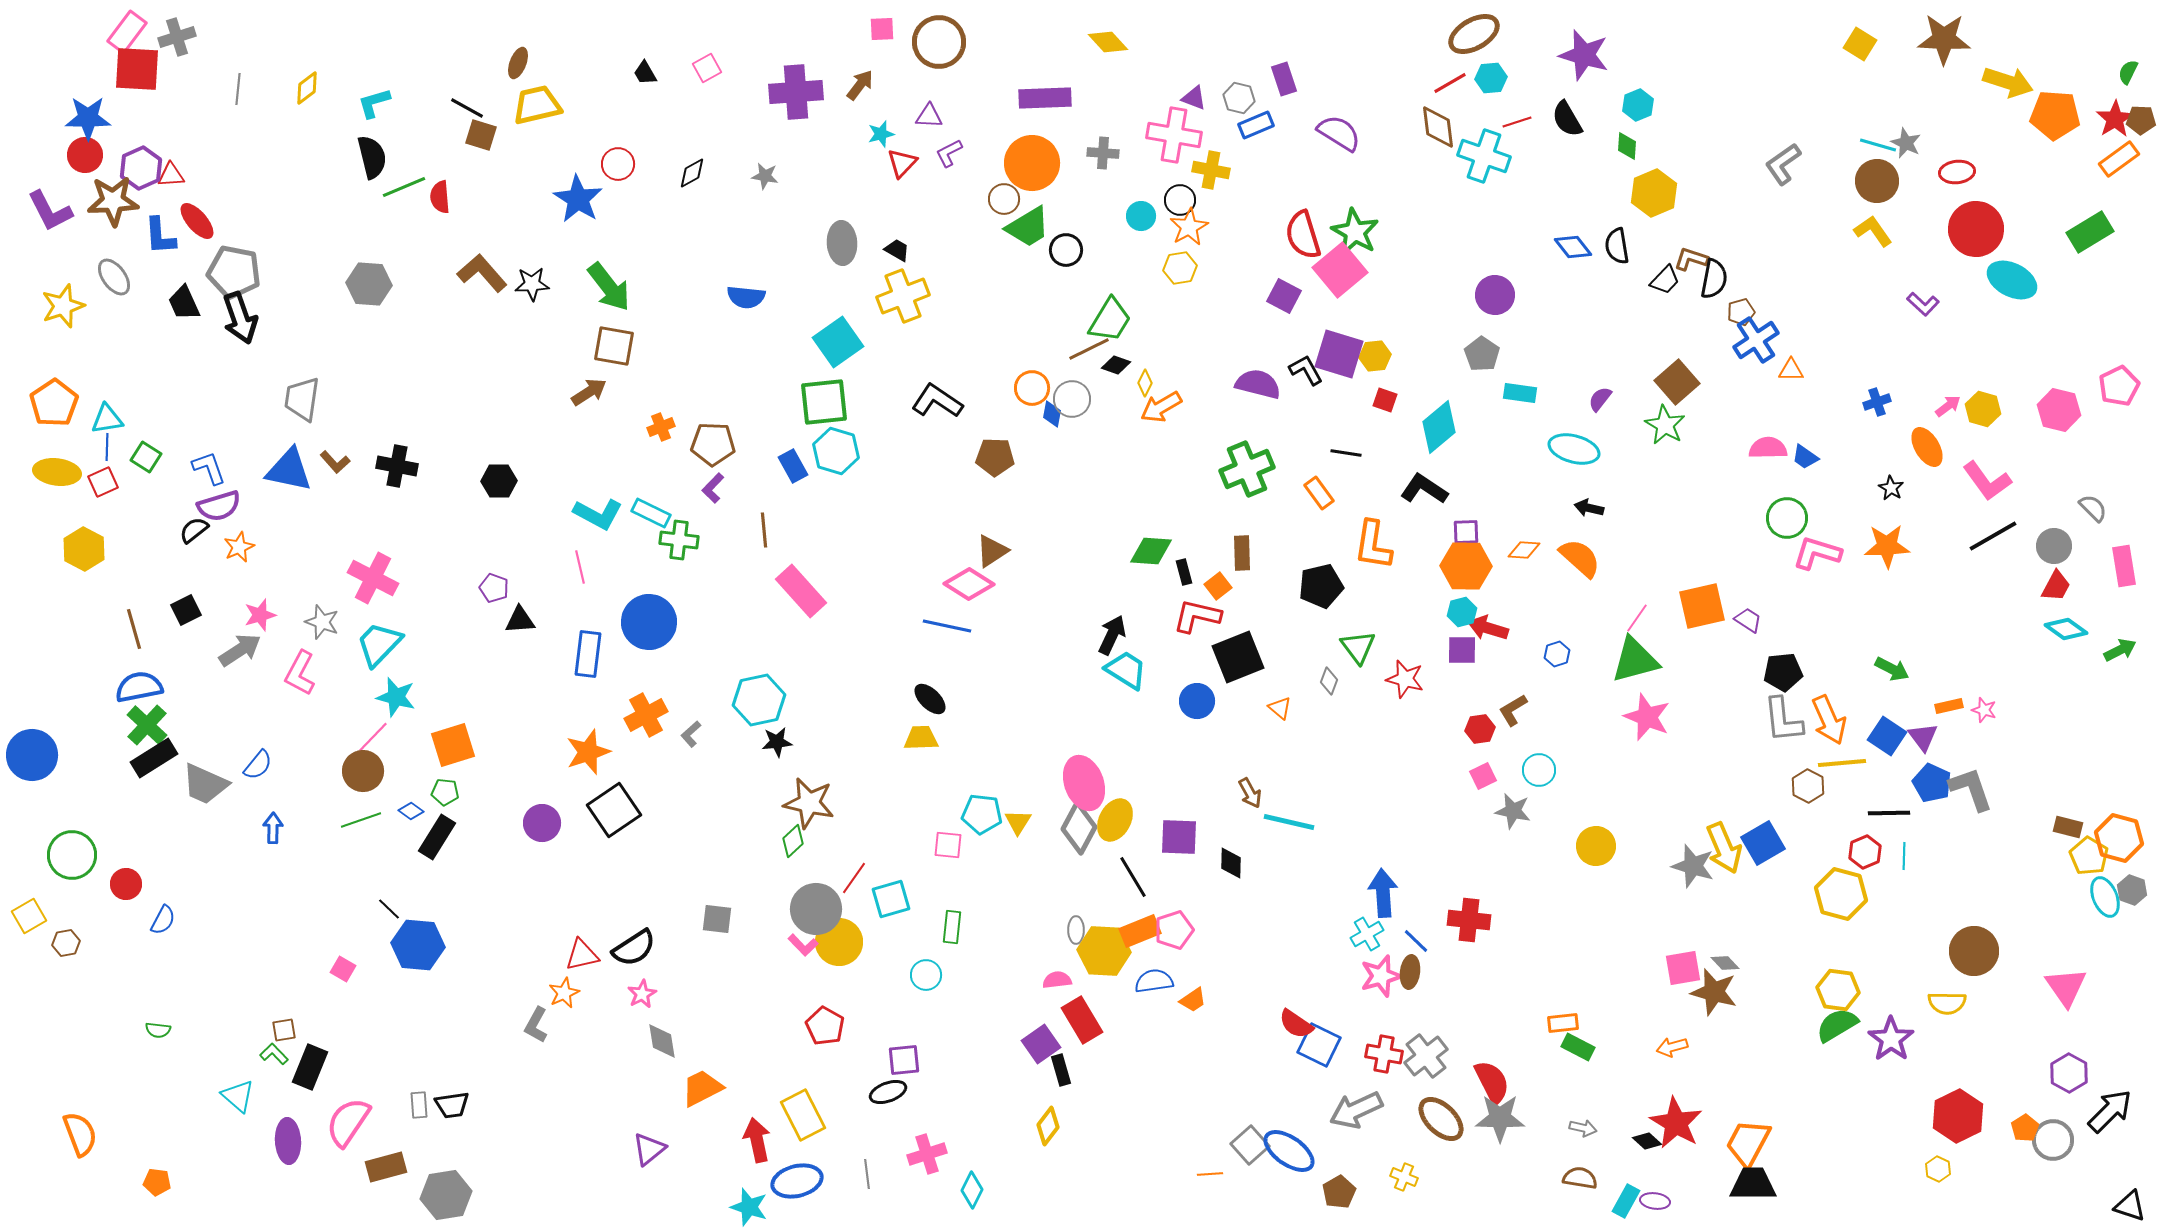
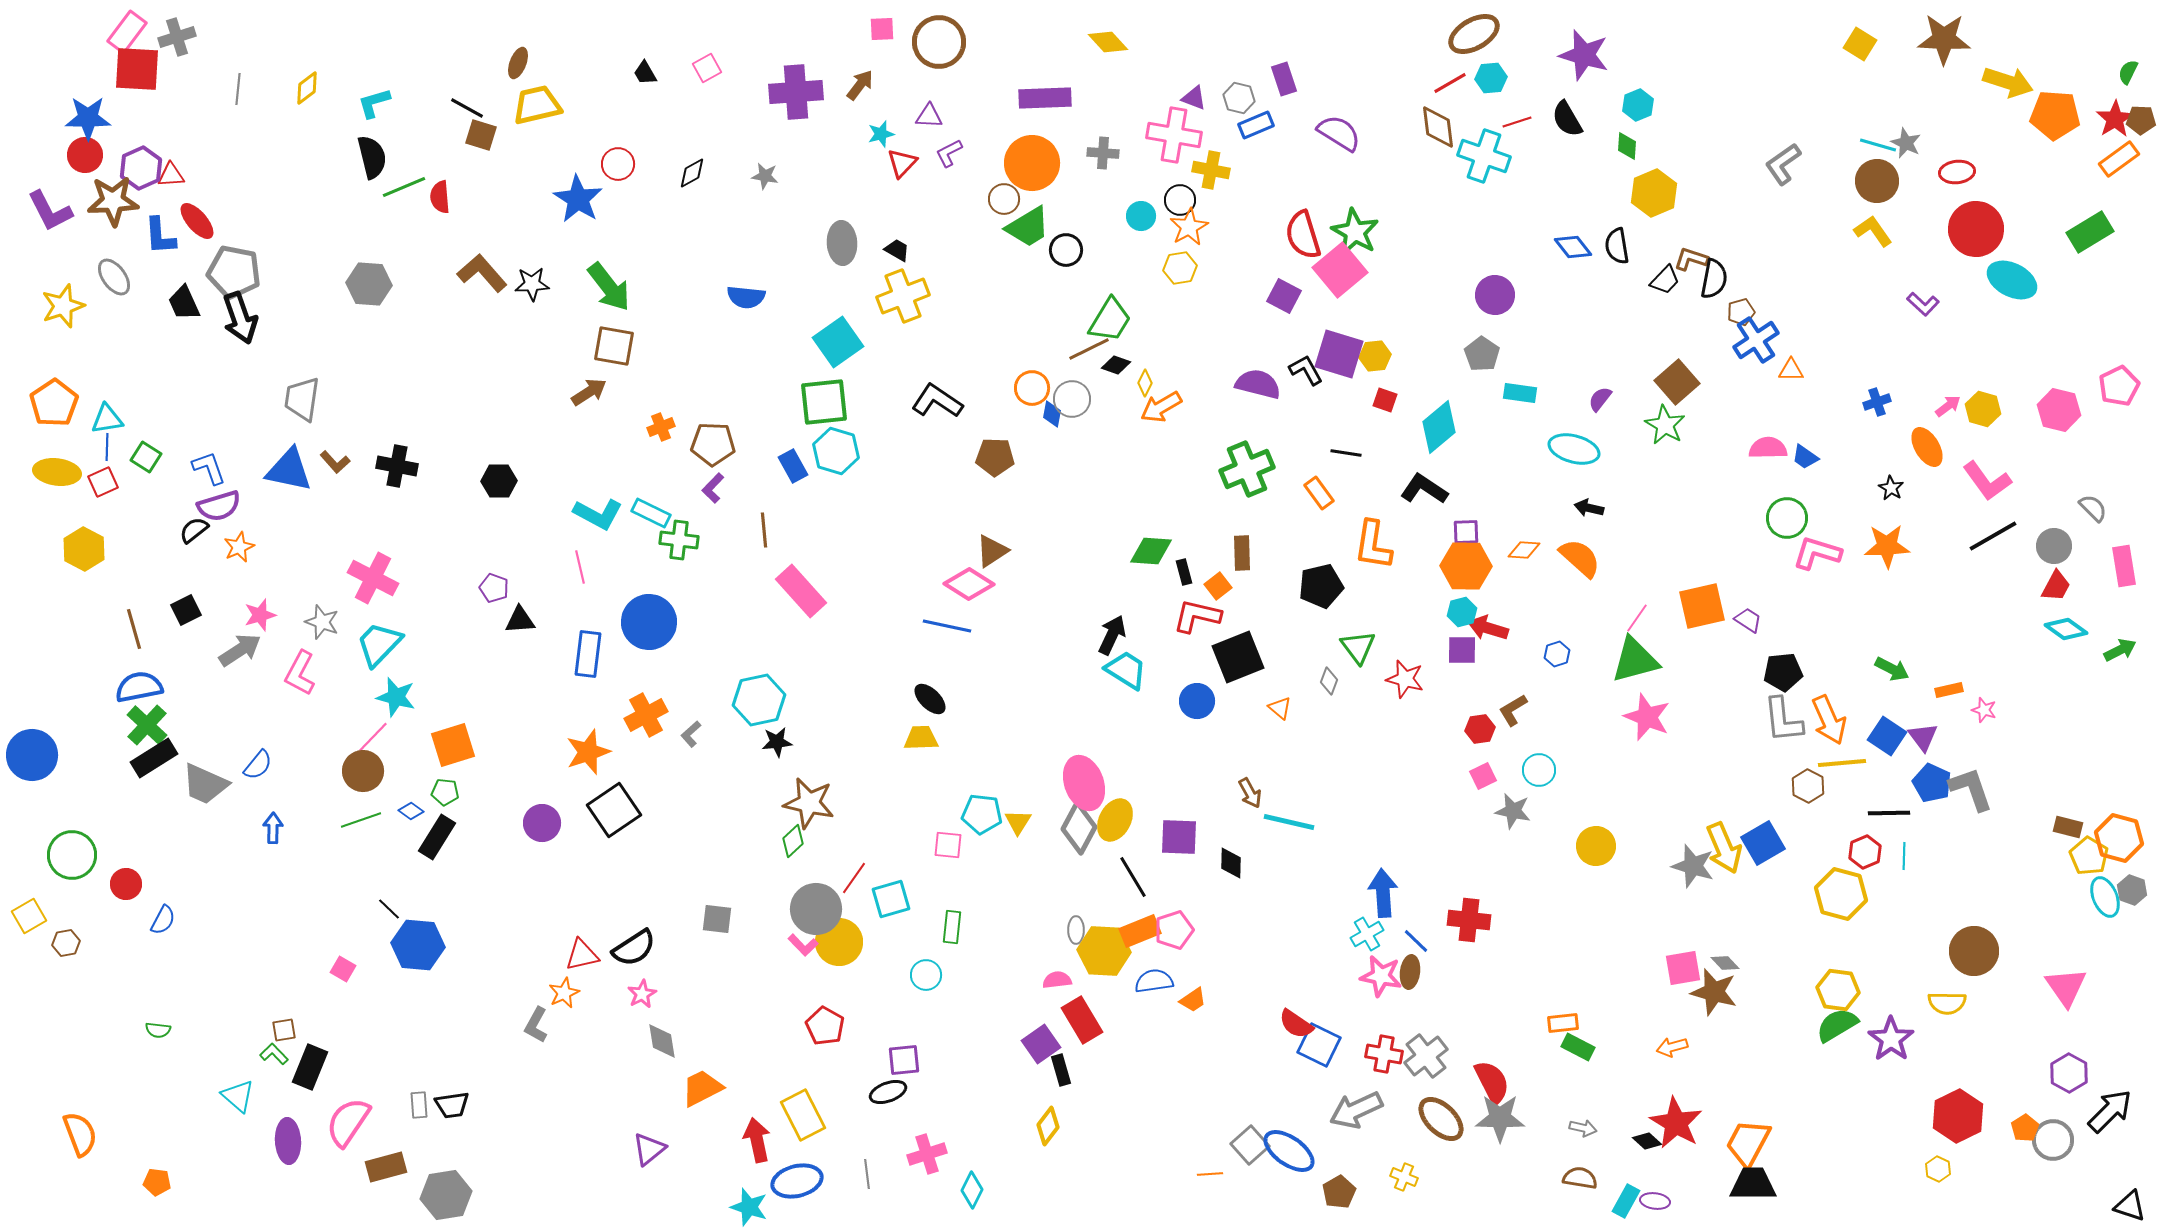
orange rectangle at (1949, 706): moved 16 px up
pink star at (1381, 976): rotated 27 degrees clockwise
